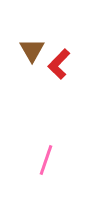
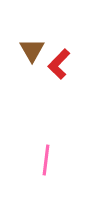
pink line: rotated 12 degrees counterclockwise
